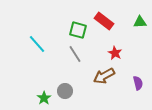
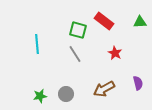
cyan line: rotated 36 degrees clockwise
brown arrow: moved 13 px down
gray circle: moved 1 px right, 3 px down
green star: moved 4 px left, 2 px up; rotated 24 degrees clockwise
